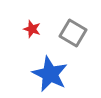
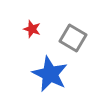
gray square: moved 5 px down
